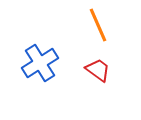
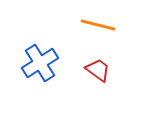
orange line: rotated 52 degrees counterclockwise
